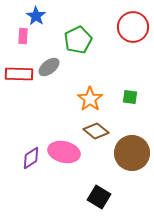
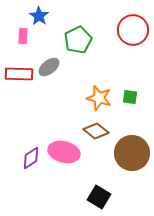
blue star: moved 3 px right
red circle: moved 3 px down
orange star: moved 9 px right, 1 px up; rotated 20 degrees counterclockwise
